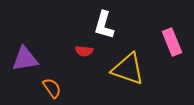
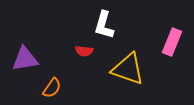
pink rectangle: rotated 44 degrees clockwise
orange semicircle: rotated 70 degrees clockwise
